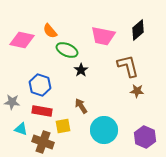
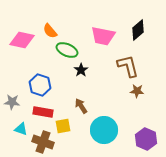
red rectangle: moved 1 px right, 1 px down
purple hexagon: moved 1 px right, 2 px down
